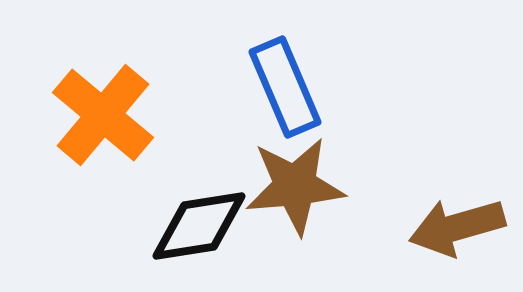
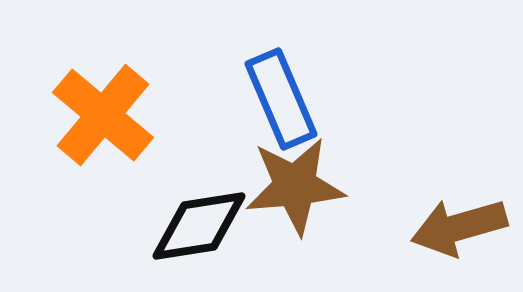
blue rectangle: moved 4 px left, 12 px down
brown arrow: moved 2 px right
